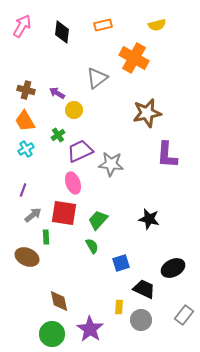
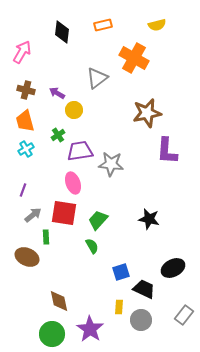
pink arrow: moved 26 px down
orange trapezoid: rotated 15 degrees clockwise
purple trapezoid: rotated 16 degrees clockwise
purple L-shape: moved 4 px up
blue square: moved 9 px down
